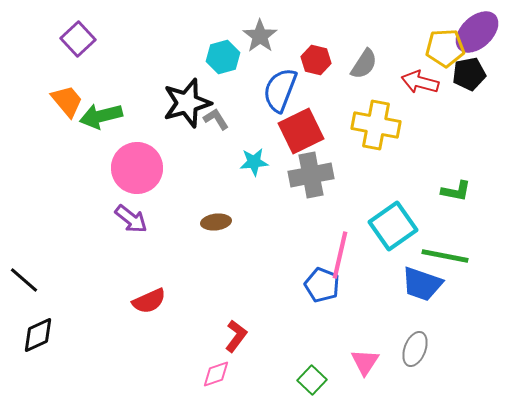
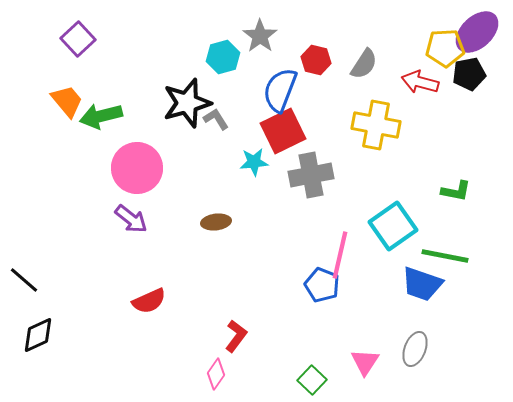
red square: moved 18 px left
pink diamond: rotated 36 degrees counterclockwise
